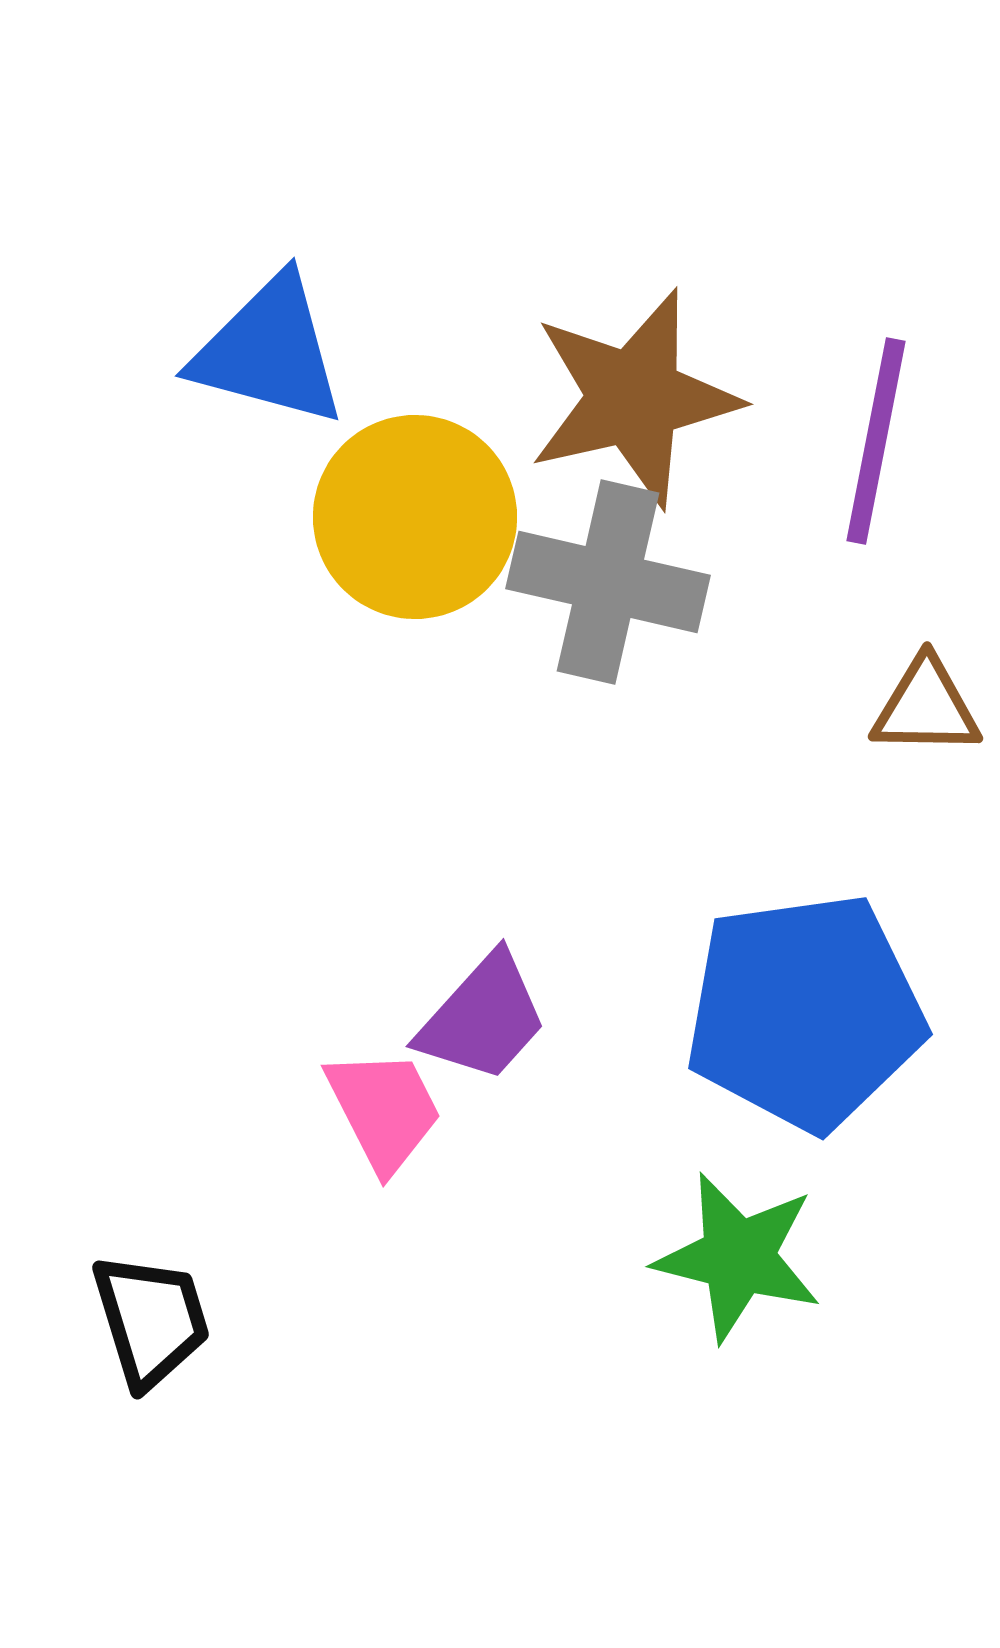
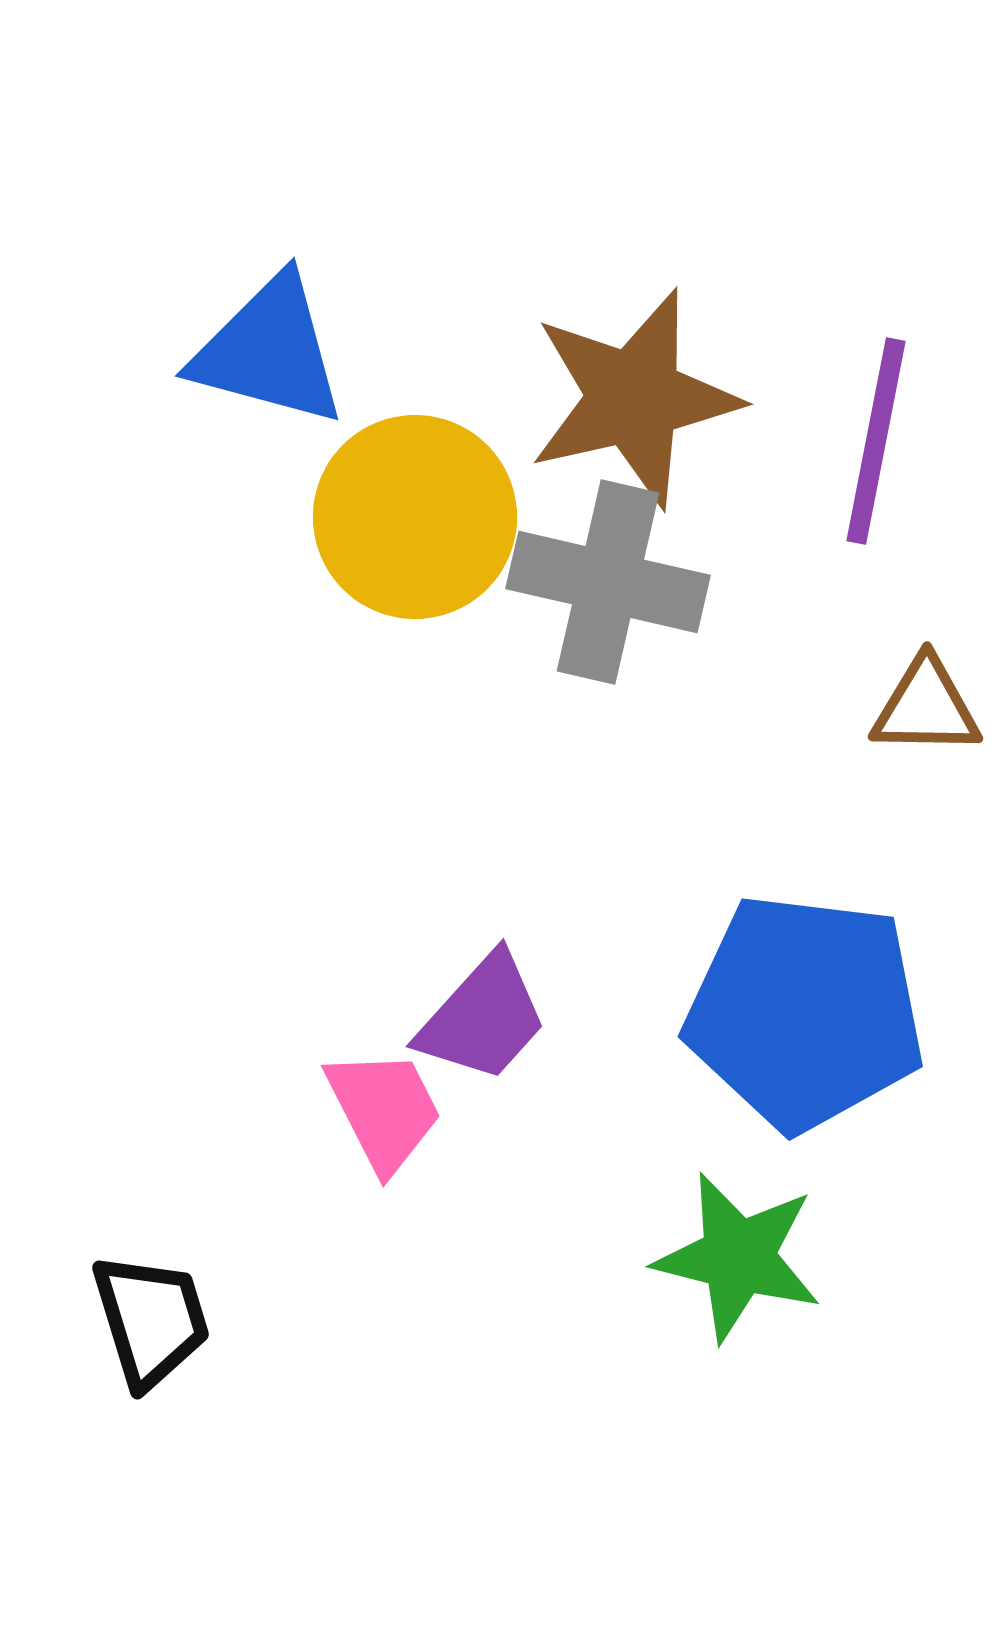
blue pentagon: rotated 15 degrees clockwise
